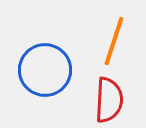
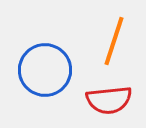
red semicircle: rotated 81 degrees clockwise
